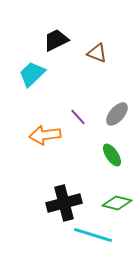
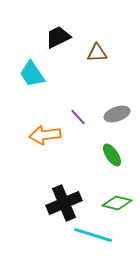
black trapezoid: moved 2 px right, 3 px up
brown triangle: rotated 25 degrees counterclockwise
cyan trapezoid: rotated 80 degrees counterclockwise
gray ellipse: rotated 30 degrees clockwise
black cross: rotated 8 degrees counterclockwise
